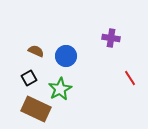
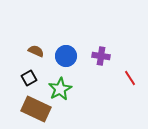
purple cross: moved 10 px left, 18 px down
